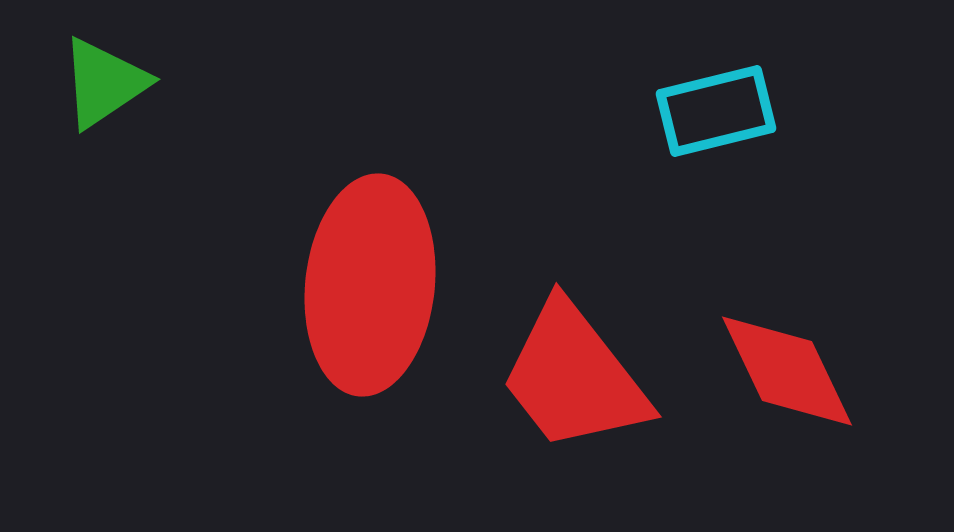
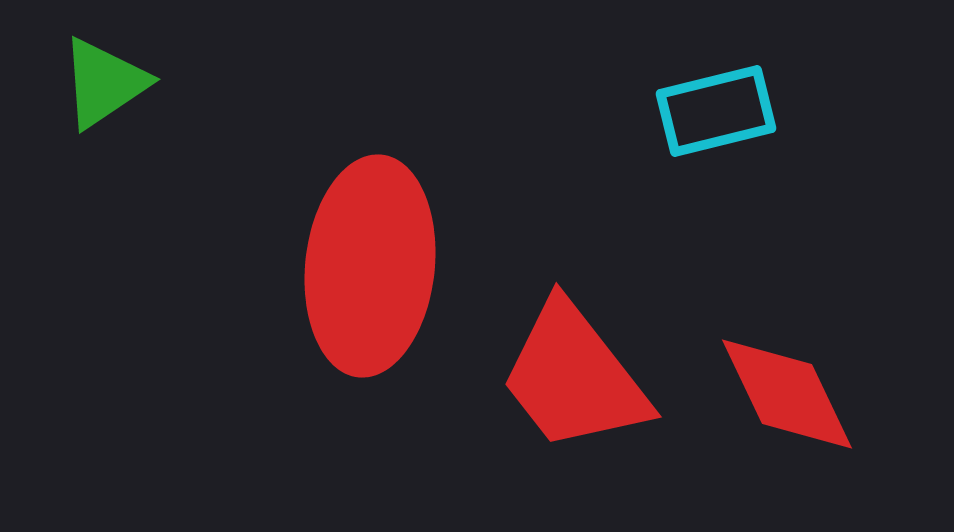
red ellipse: moved 19 px up
red diamond: moved 23 px down
